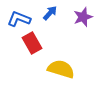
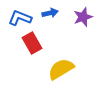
blue arrow: rotated 35 degrees clockwise
blue L-shape: moved 1 px right, 1 px up
yellow semicircle: rotated 48 degrees counterclockwise
